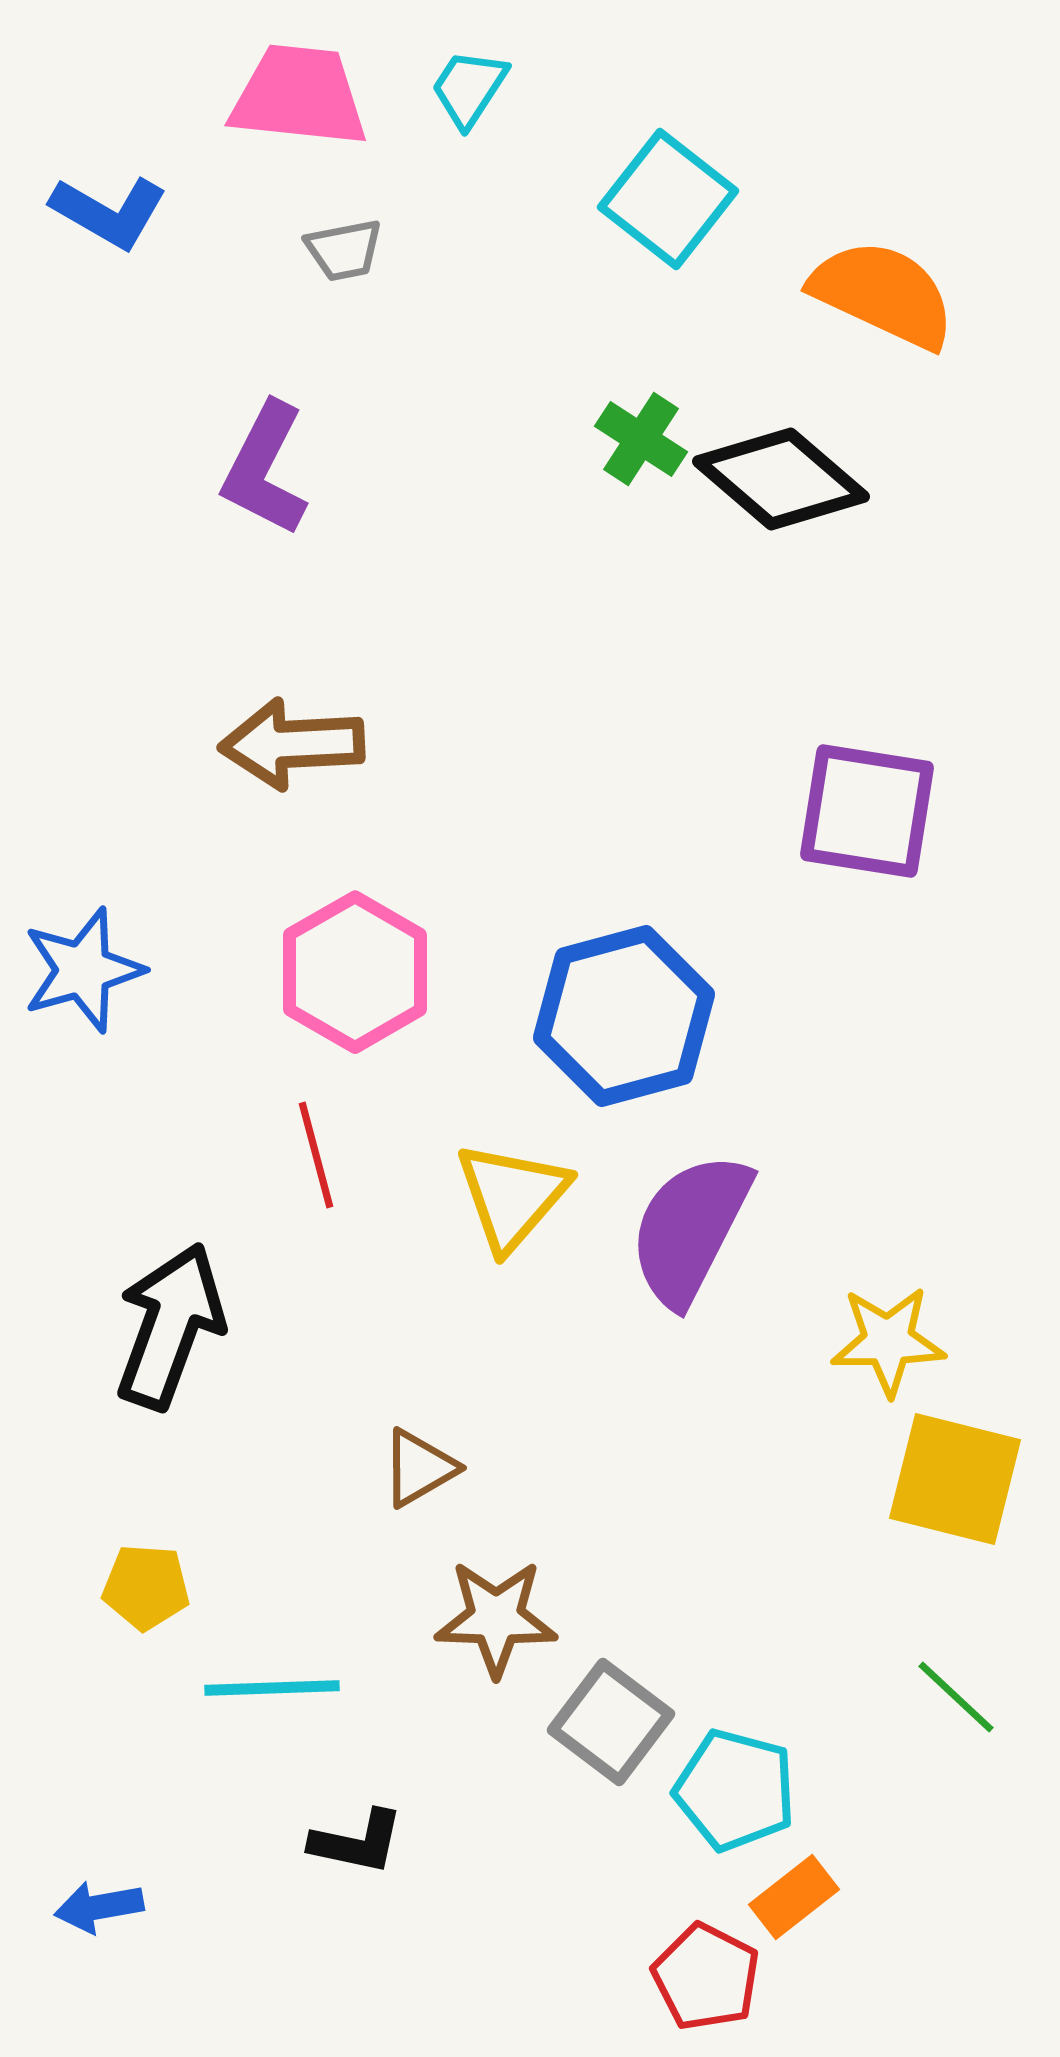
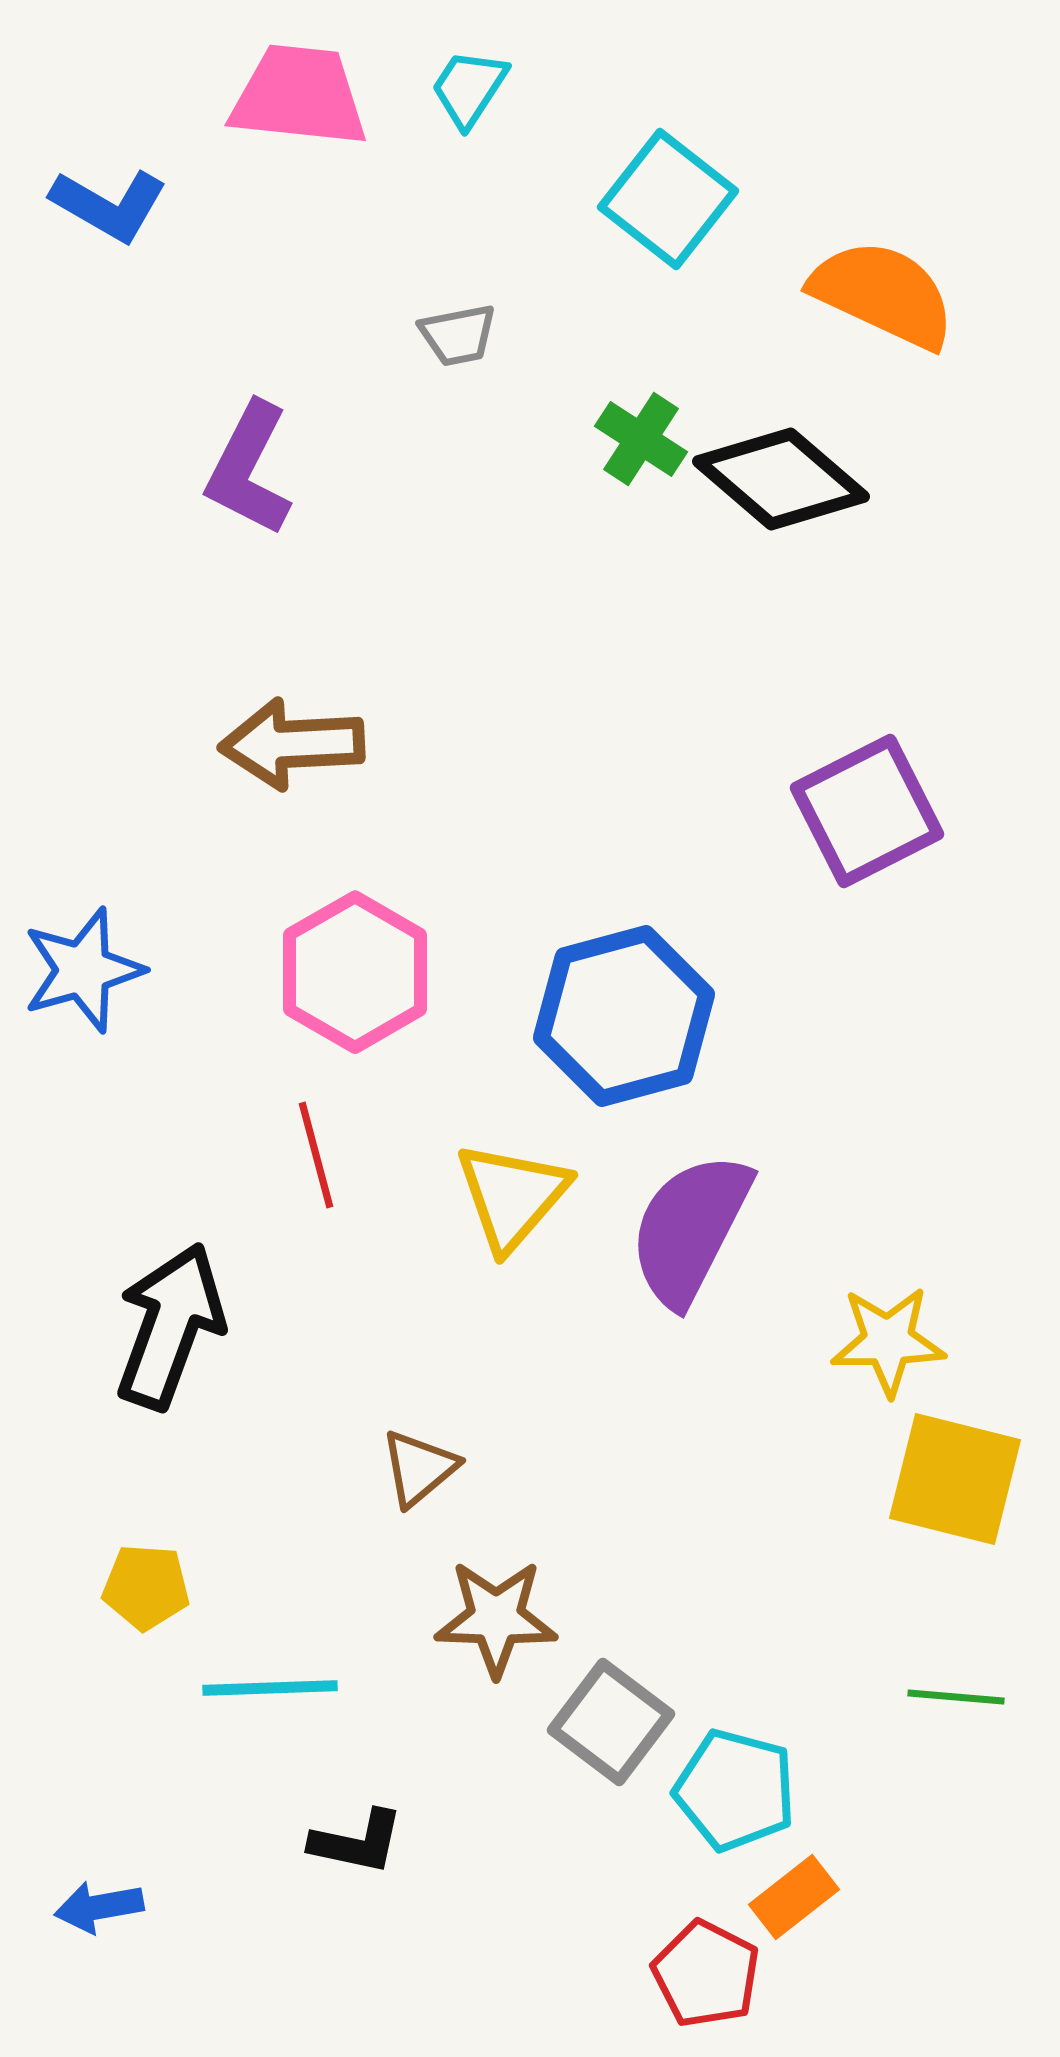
blue L-shape: moved 7 px up
gray trapezoid: moved 114 px right, 85 px down
purple L-shape: moved 16 px left
purple square: rotated 36 degrees counterclockwise
brown triangle: rotated 10 degrees counterclockwise
cyan line: moved 2 px left
green line: rotated 38 degrees counterclockwise
red pentagon: moved 3 px up
